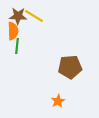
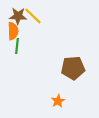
yellow line: moved 1 px left; rotated 12 degrees clockwise
brown pentagon: moved 3 px right, 1 px down
